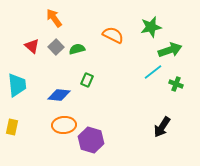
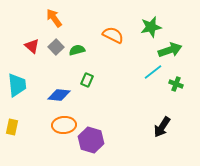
green semicircle: moved 1 px down
